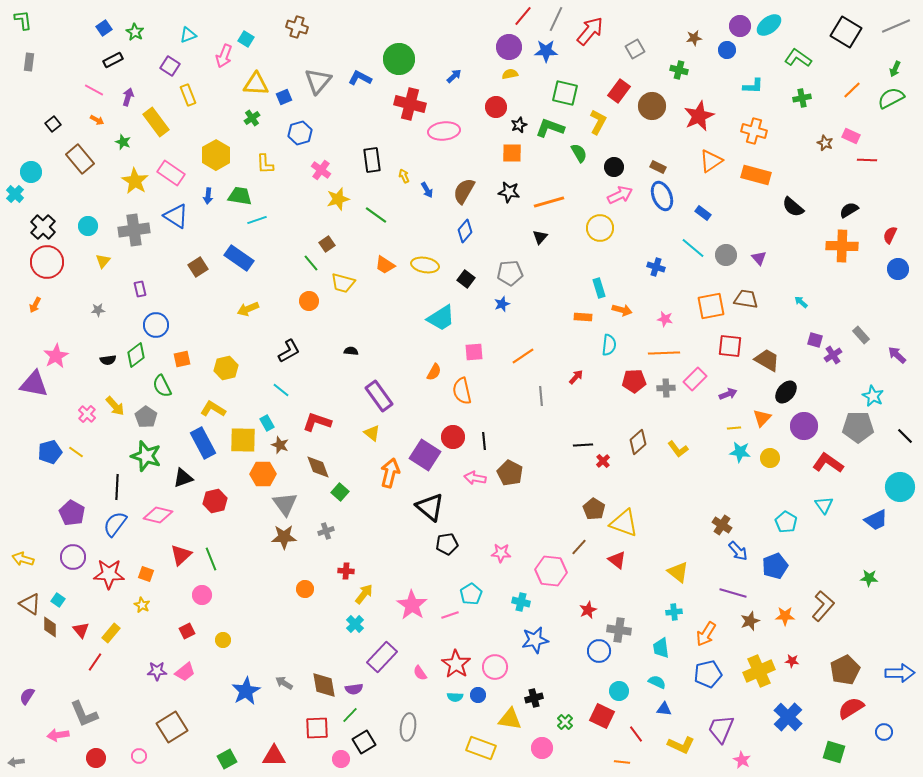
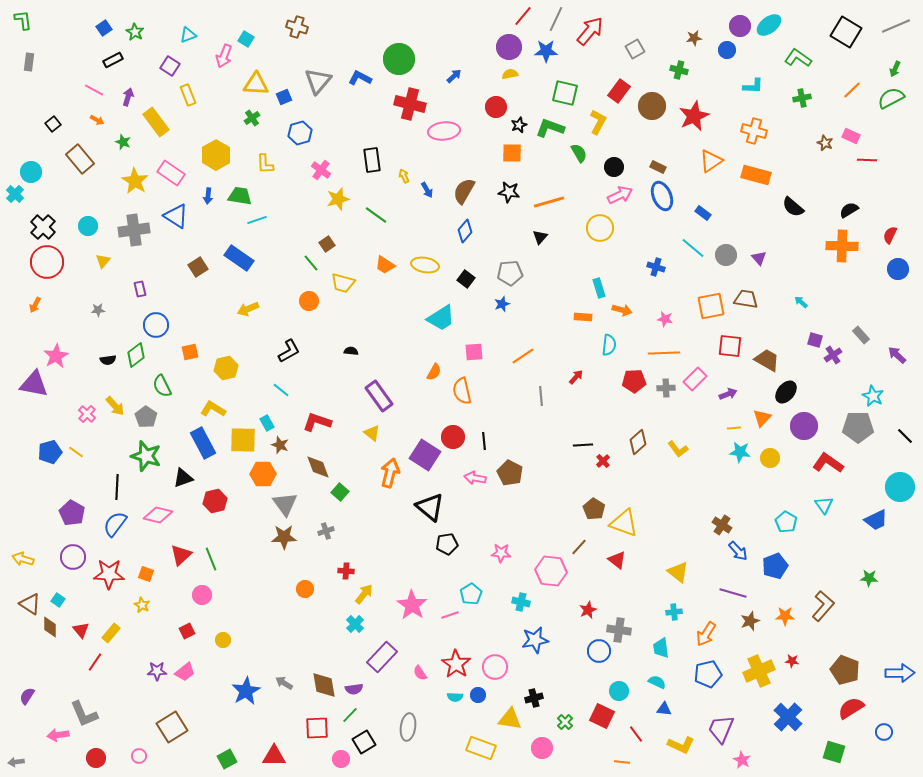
red star at (699, 116): moved 5 px left
orange square at (182, 359): moved 8 px right, 7 px up
brown pentagon at (845, 670): rotated 24 degrees counterclockwise
